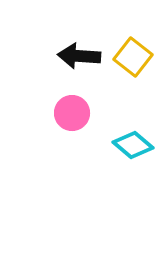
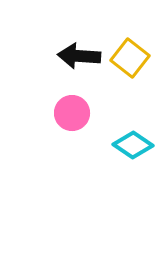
yellow square: moved 3 px left, 1 px down
cyan diamond: rotated 6 degrees counterclockwise
